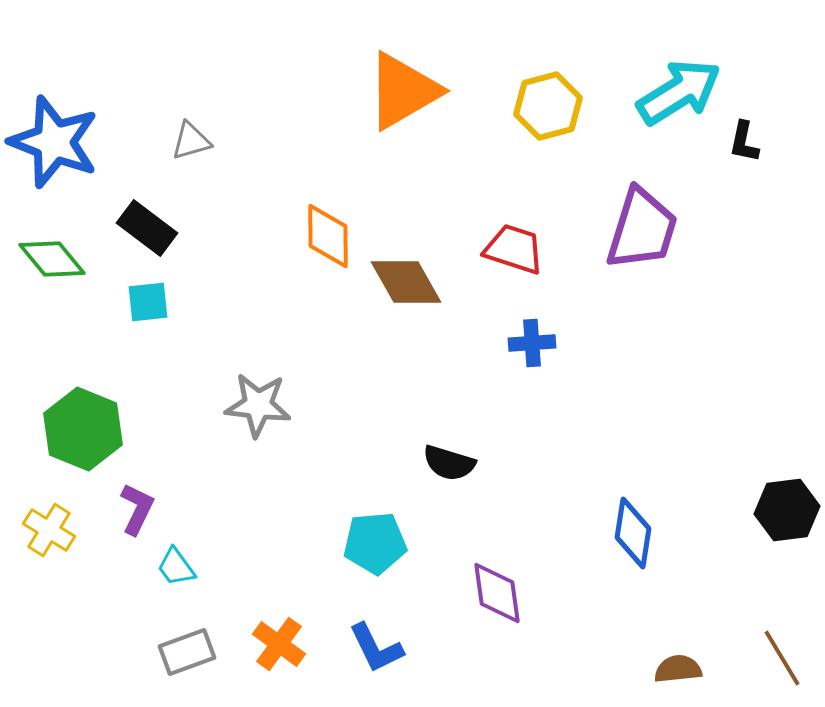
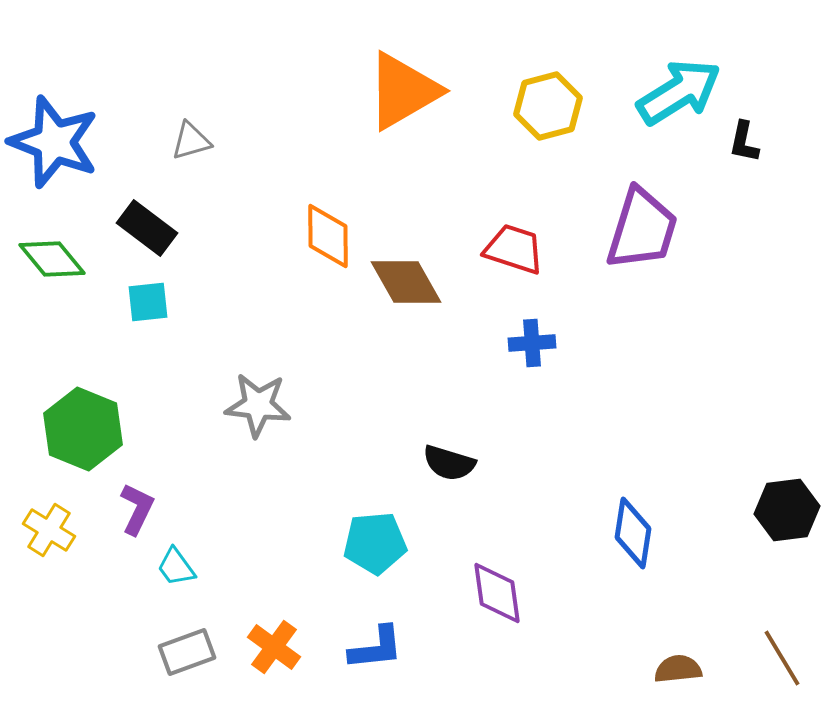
orange cross: moved 5 px left, 3 px down
blue L-shape: rotated 70 degrees counterclockwise
